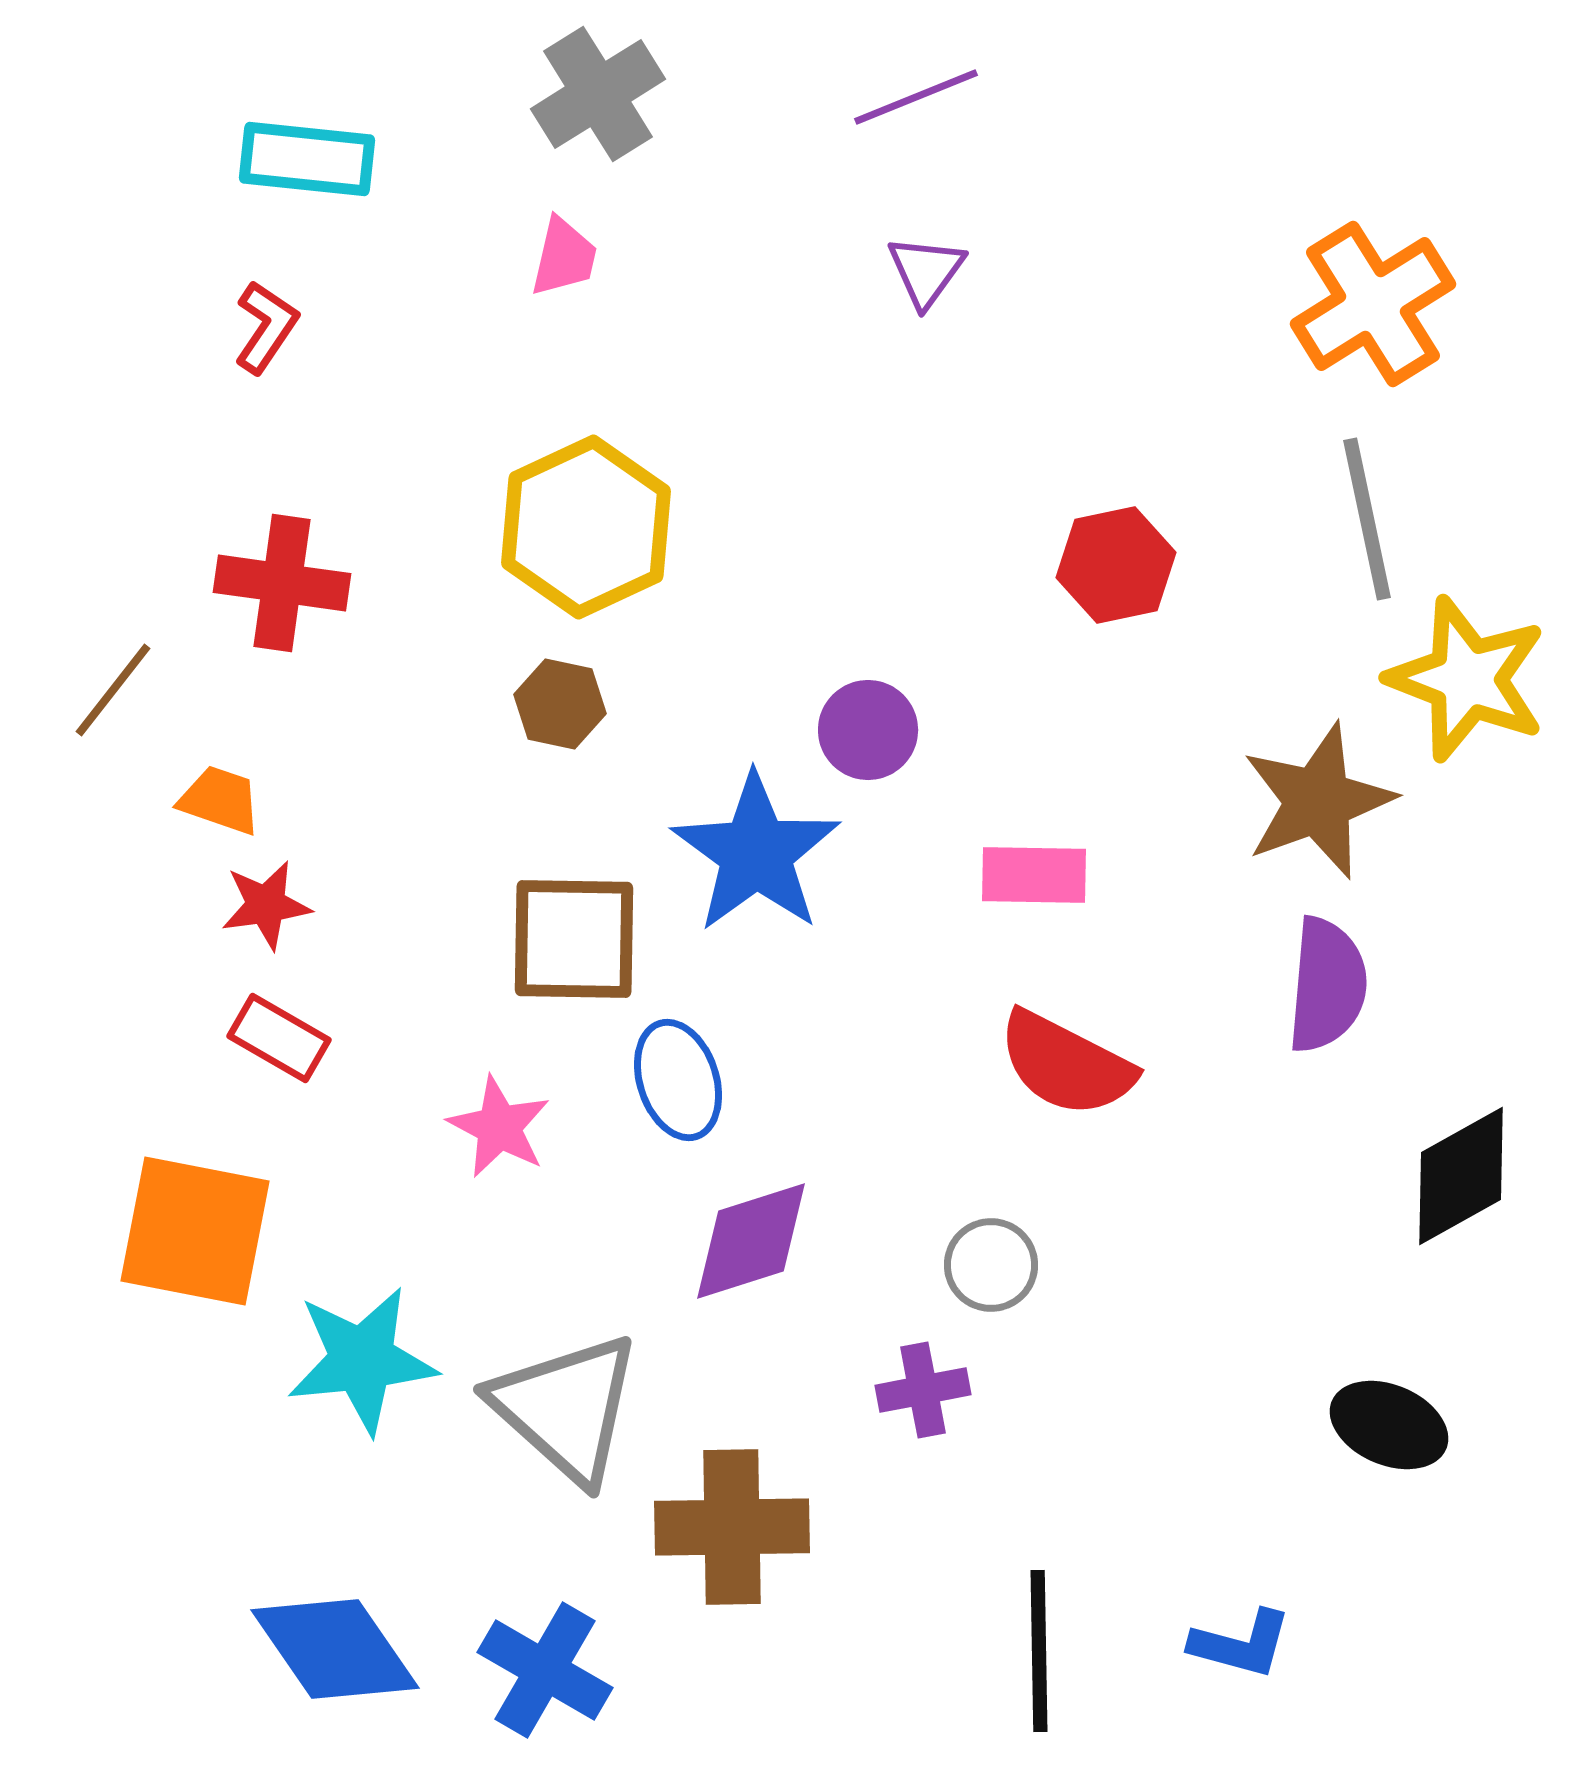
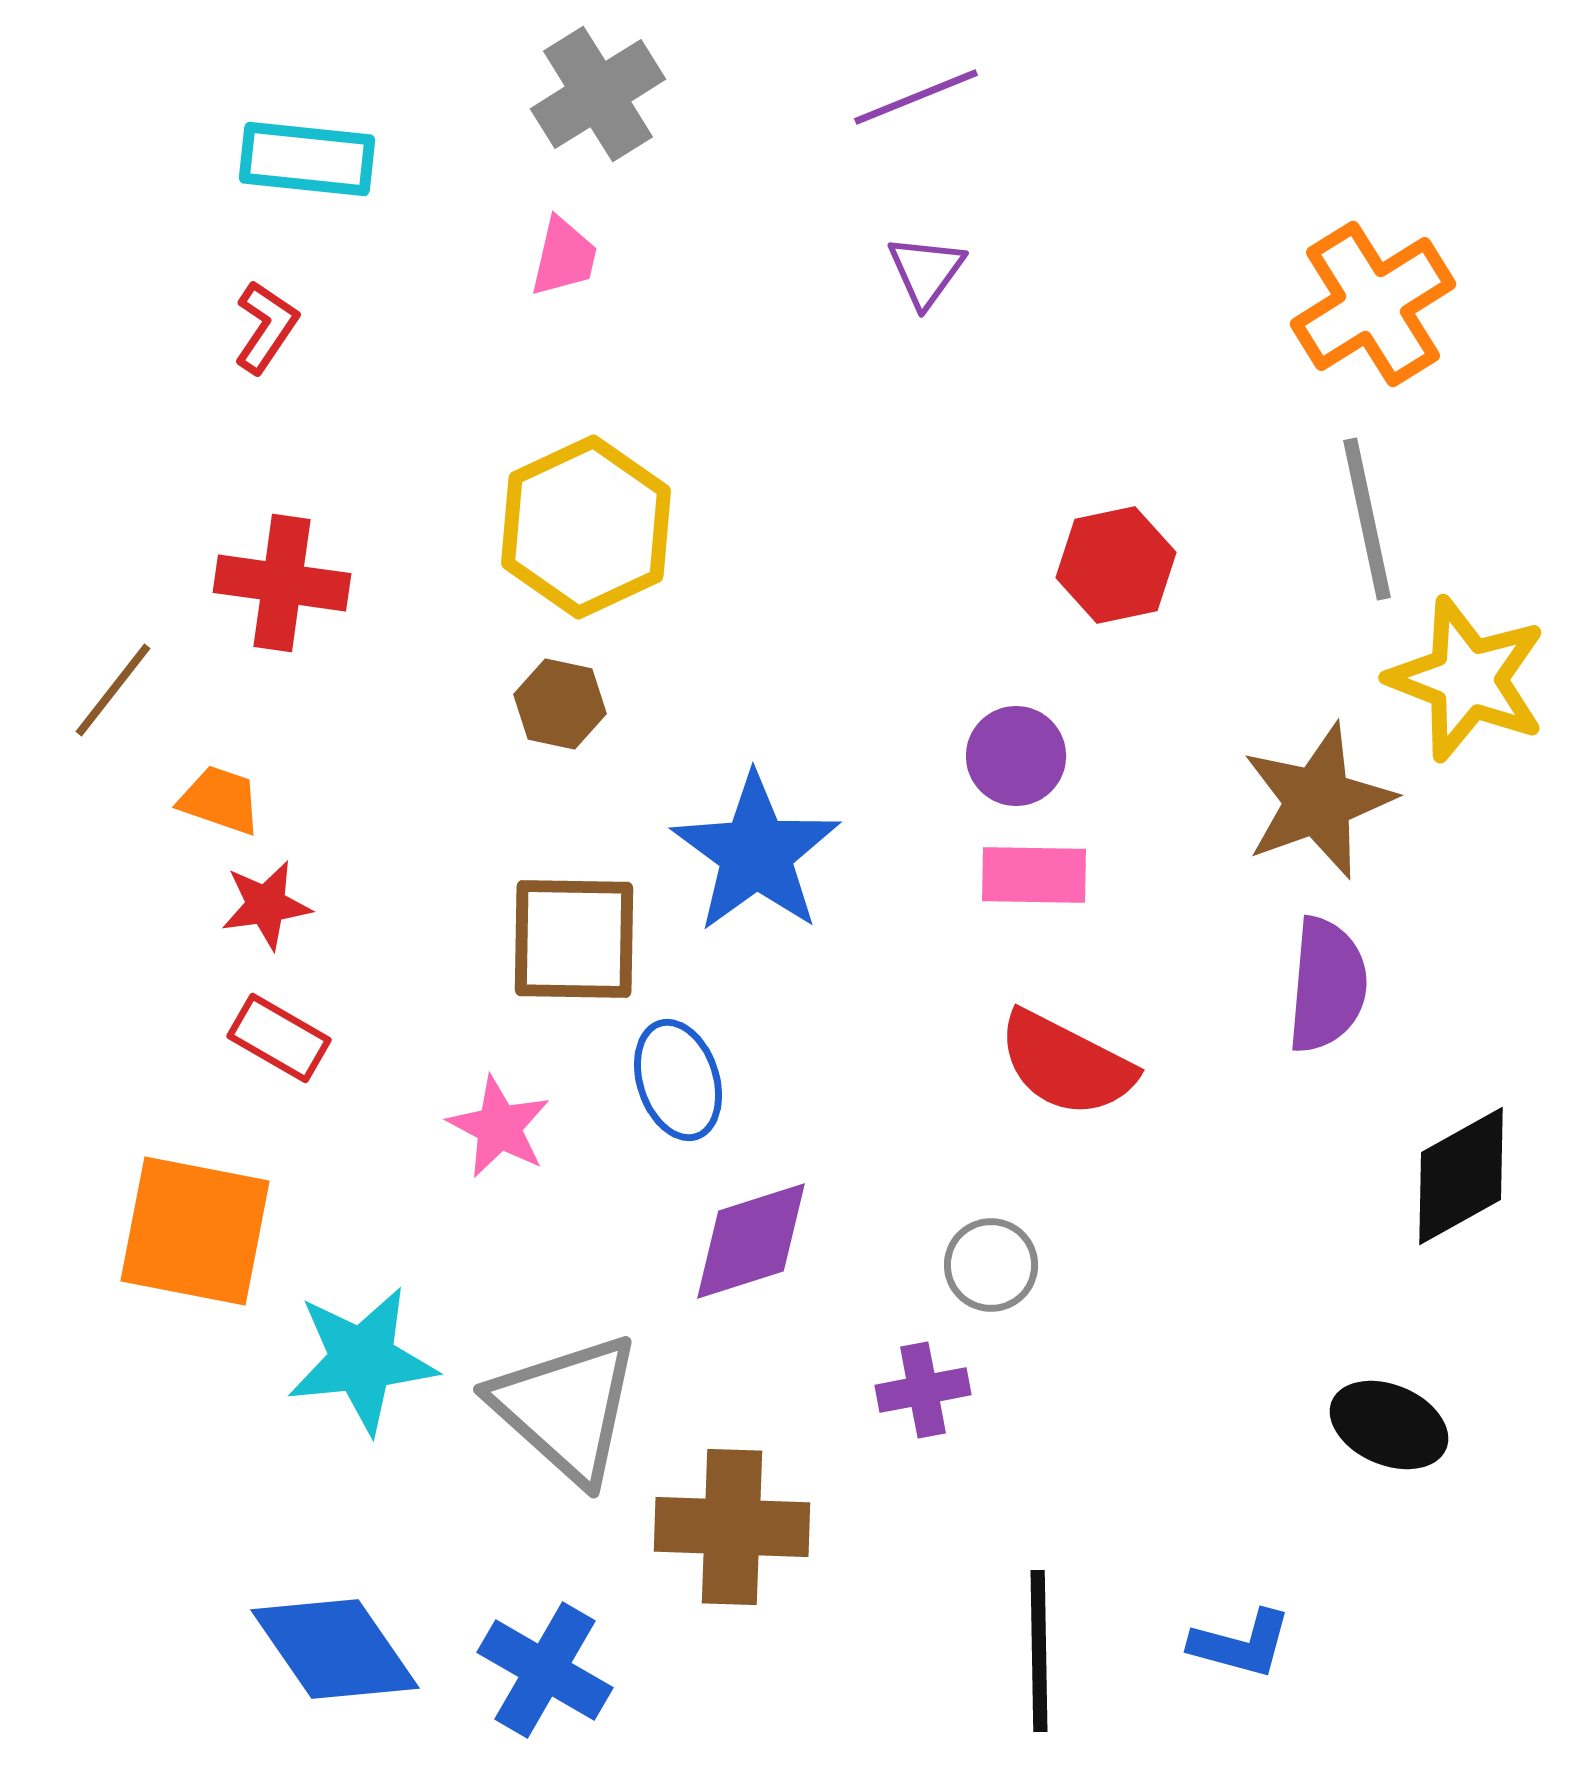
purple circle: moved 148 px right, 26 px down
brown cross: rotated 3 degrees clockwise
